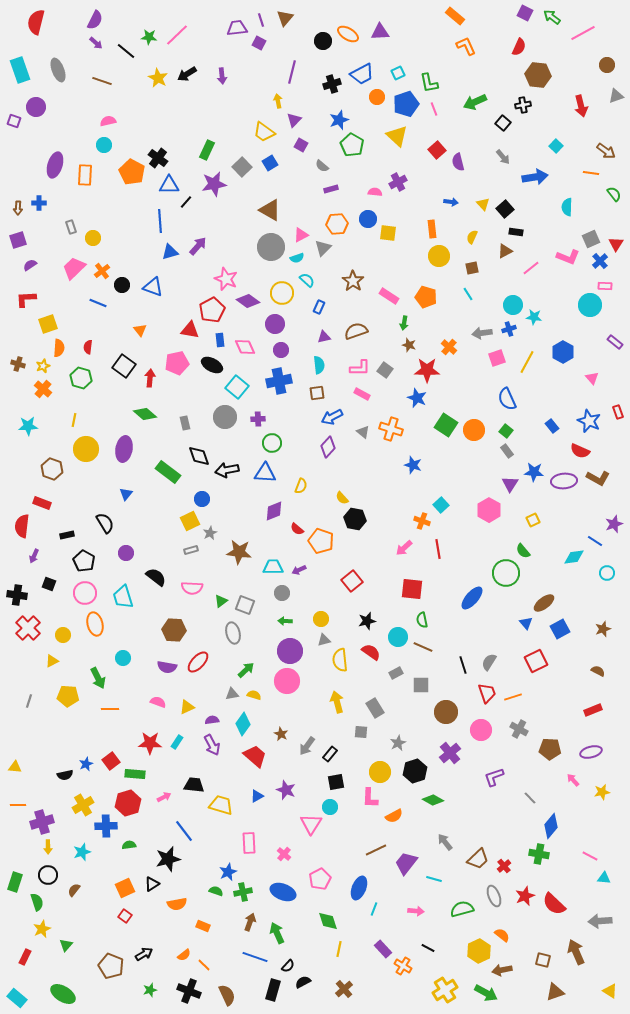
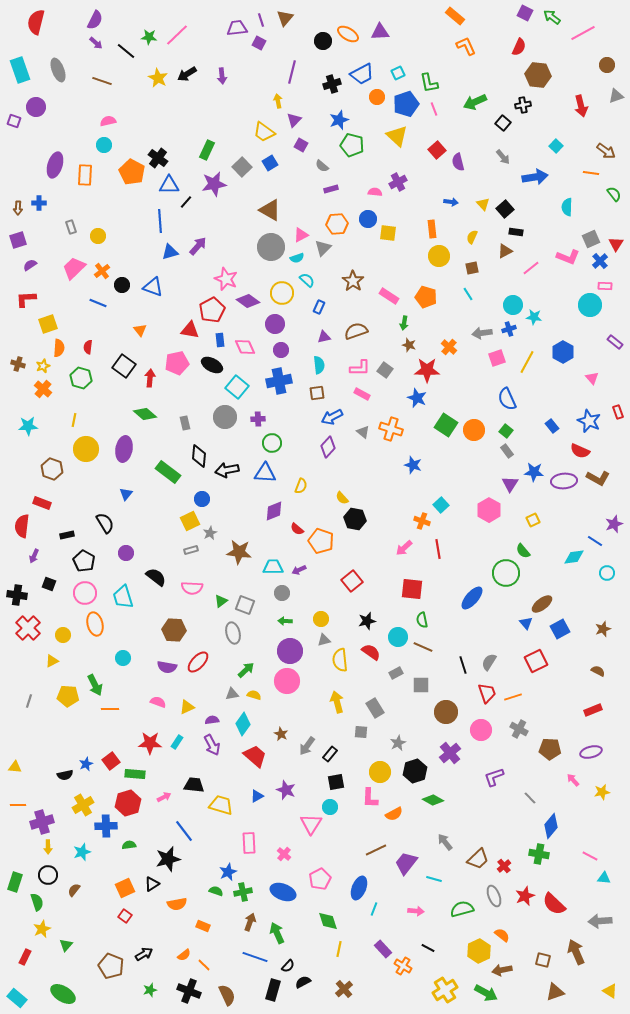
green pentagon at (352, 145): rotated 15 degrees counterclockwise
yellow circle at (93, 238): moved 5 px right, 2 px up
black diamond at (199, 456): rotated 25 degrees clockwise
brown ellipse at (544, 603): moved 2 px left, 1 px down
green arrow at (98, 678): moved 3 px left, 7 px down
orange semicircle at (394, 816): moved 2 px up
